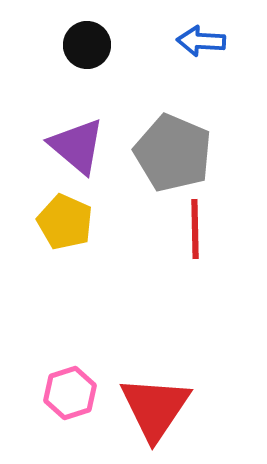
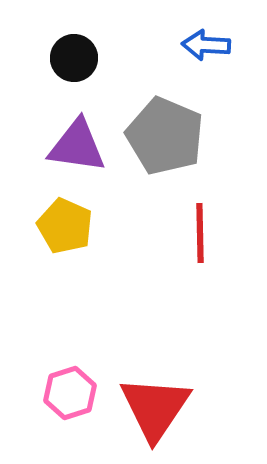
blue arrow: moved 5 px right, 4 px down
black circle: moved 13 px left, 13 px down
purple triangle: rotated 32 degrees counterclockwise
gray pentagon: moved 8 px left, 17 px up
yellow pentagon: moved 4 px down
red line: moved 5 px right, 4 px down
